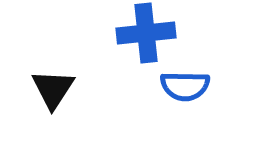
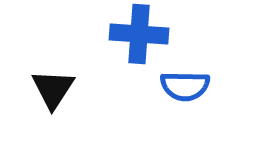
blue cross: moved 7 px left, 1 px down; rotated 10 degrees clockwise
